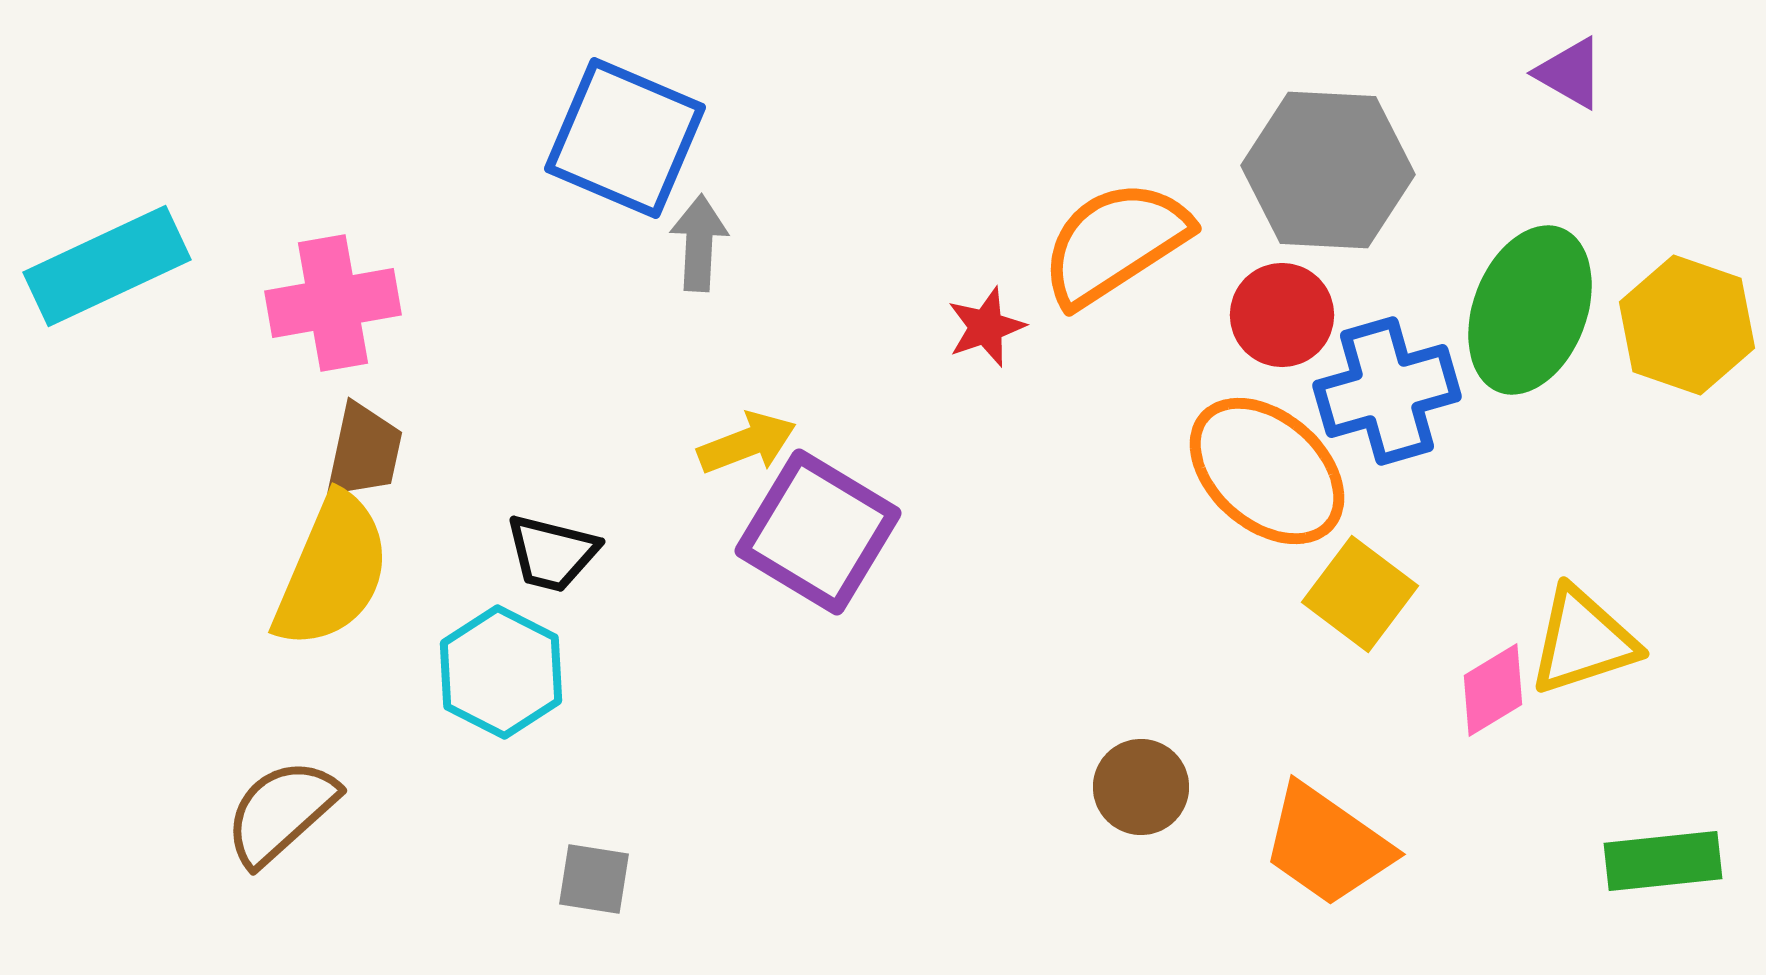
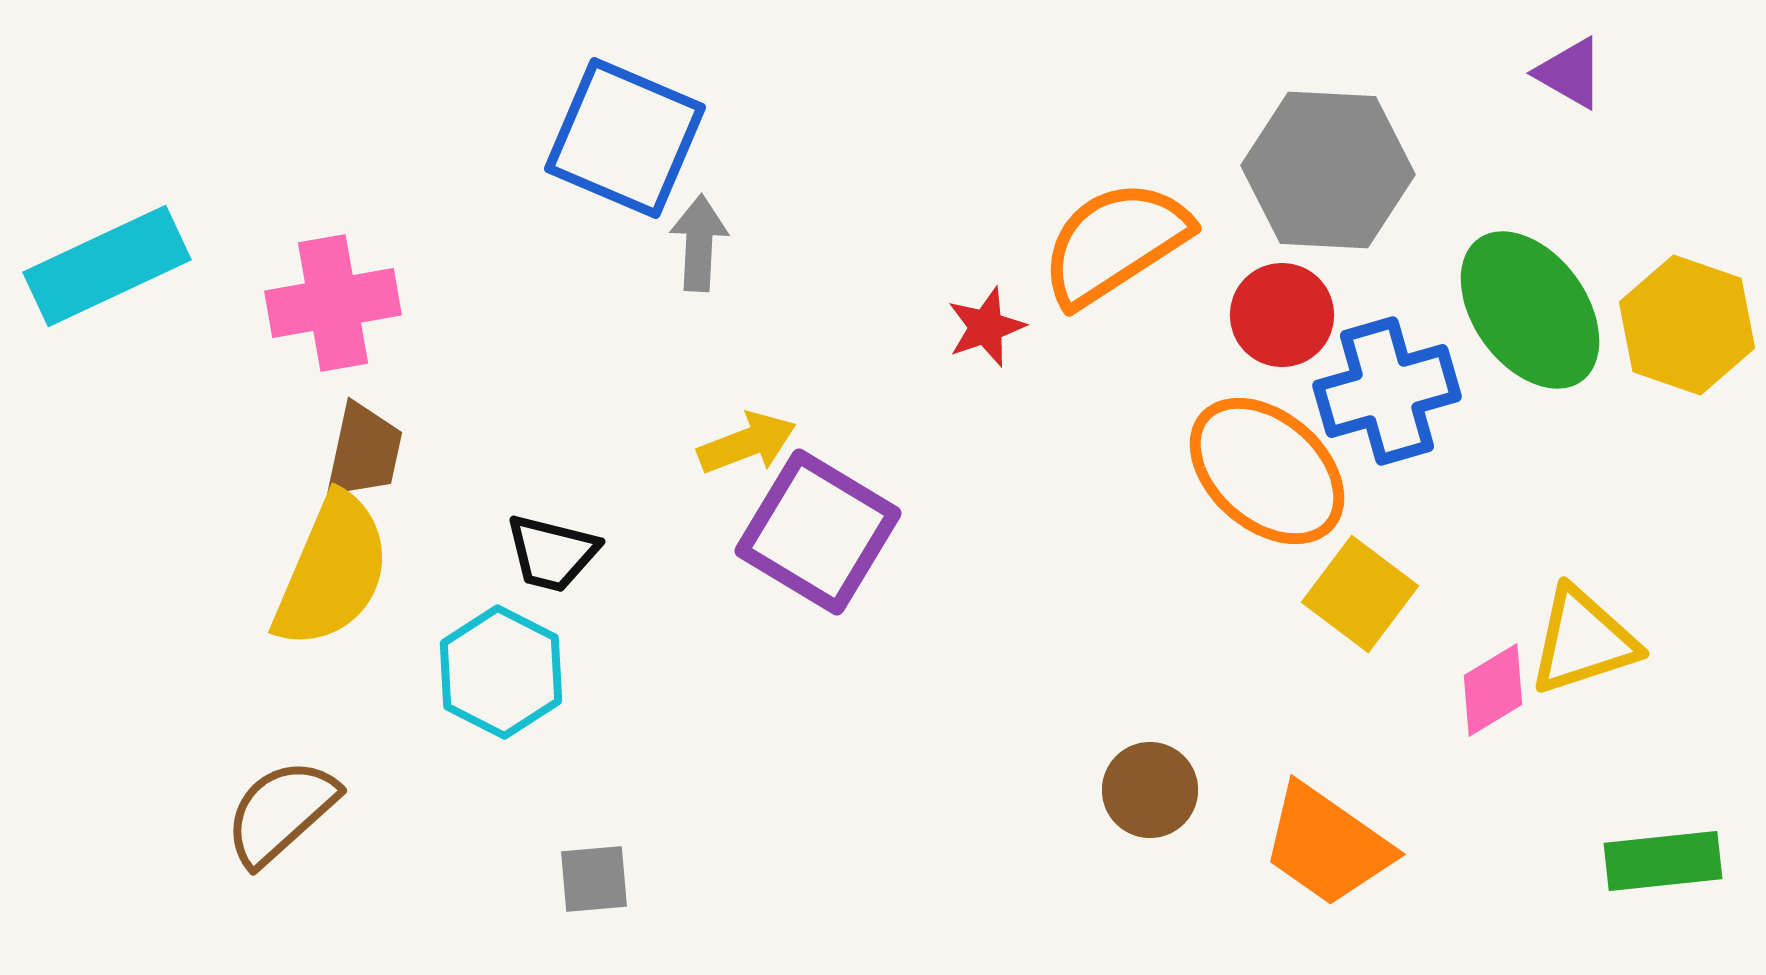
green ellipse: rotated 57 degrees counterclockwise
brown circle: moved 9 px right, 3 px down
gray square: rotated 14 degrees counterclockwise
